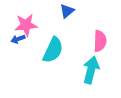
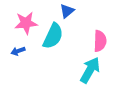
pink star: moved 2 px up
blue arrow: moved 12 px down
cyan semicircle: moved 14 px up
cyan arrow: moved 1 px left; rotated 16 degrees clockwise
